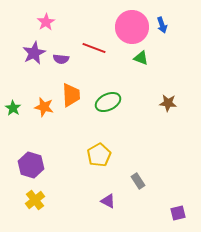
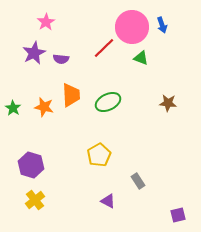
red line: moved 10 px right; rotated 65 degrees counterclockwise
purple square: moved 2 px down
